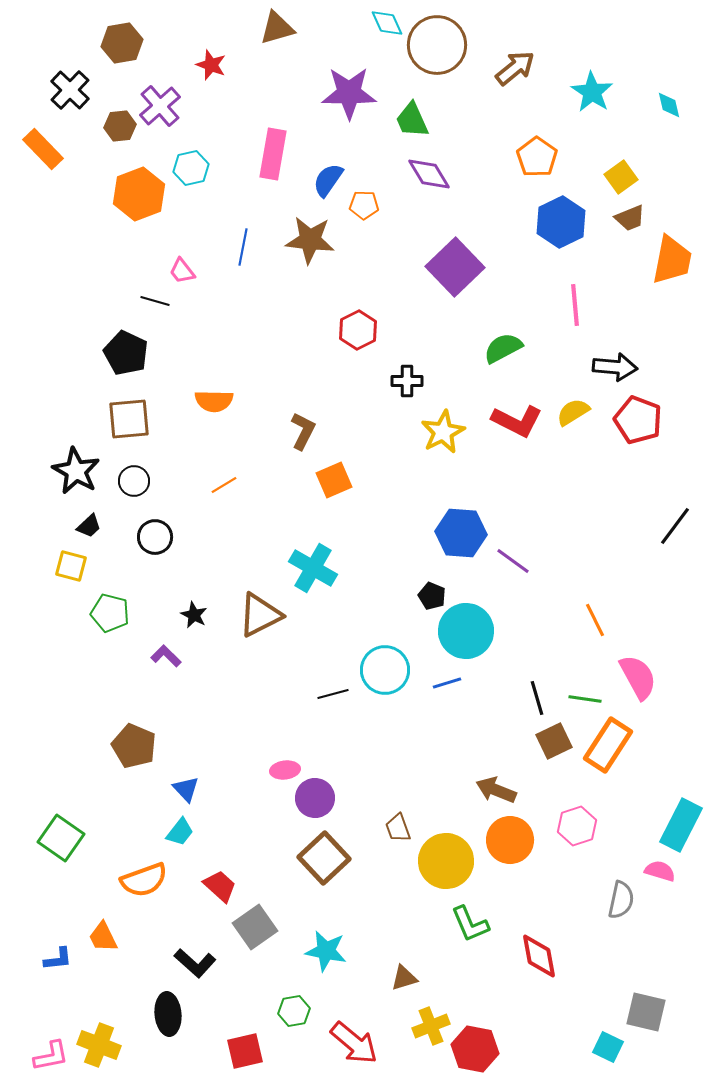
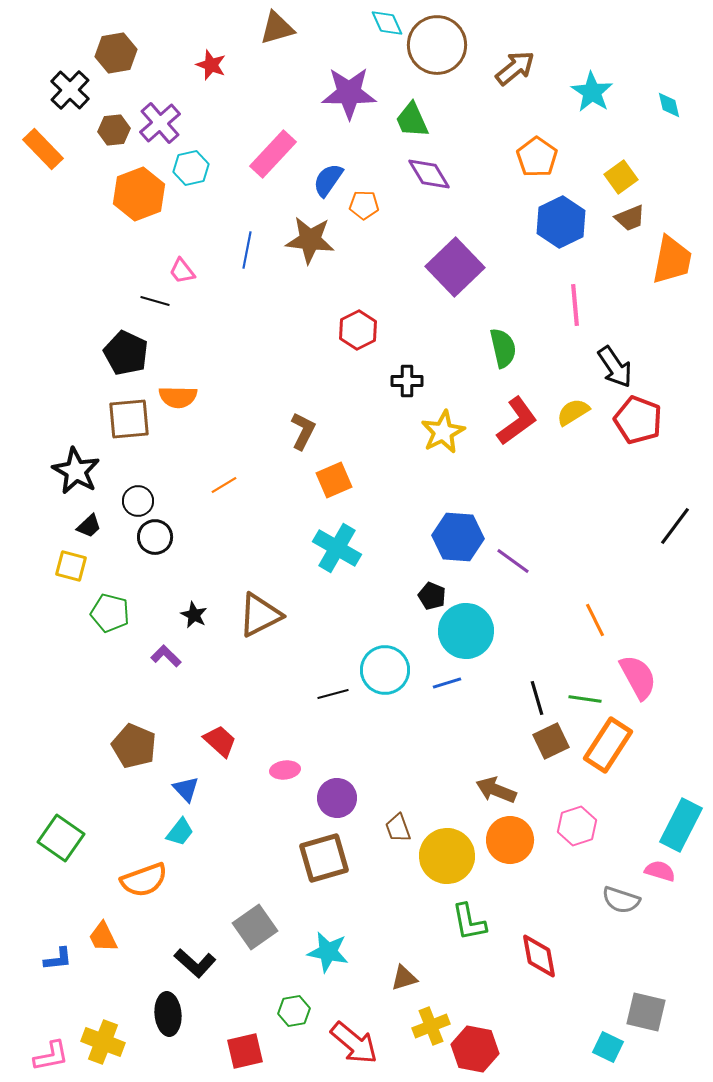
brown hexagon at (122, 43): moved 6 px left, 10 px down
purple cross at (160, 106): moved 17 px down
brown hexagon at (120, 126): moved 6 px left, 4 px down
pink rectangle at (273, 154): rotated 33 degrees clockwise
blue line at (243, 247): moved 4 px right, 3 px down
green semicircle at (503, 348): rotated 105 degrees clockwise
black arrow at (615, 367): rotated 51 degrees clockwise
orange semicircle at (214, 401): moved 36 px left, 4 px up
red L-shape at (517, 421): rotated 63 degrees counterclockwise
black circle at (134, 481): moved 4 px right, 20 px down
blue hexagon at (461, 533): moved 3 px left, 4 px down
cyan cross at (313, 568): moved 24 px right, 20 px up
brown square at (554, 741): moved 3 px left
purple circle at (315, 798): moved 22 px right
brown square at (324, 858): rotated 27 degrees clockwise
yellow circle at (446, 861): moved 1 px right, 5 px up
red trapezoid at (220, 886): moved 145 px up
gray semicircle at (621, 900): rotated 96 degrees clockwise
green L-shape at (470, 924): moved 1 px left, 2 px up; rotated 12 degrees clockwise
cyan star at (326, 951): moved 2 px right, 1 px down
yellow cross at (99, 1045): moved 4 px right, 3 px up
